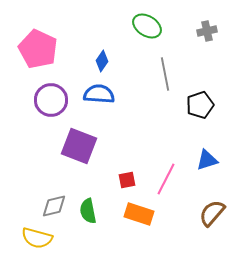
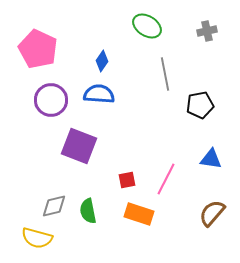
black pentagon: rotated 8 degrees clockwise
blue triangle: moved 4 px right, 1 px up; rotated 25 degrees clockwise
